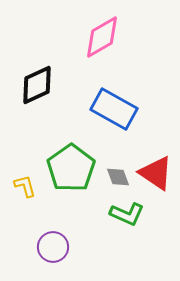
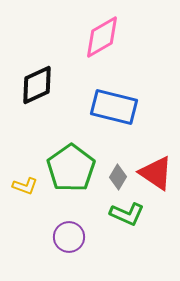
blue rectangle: moved 2 px up; rotated 15 degrees counterclockwise
gray diamond: rotated 50 degrees clockwise
yellow L-shape: rotated 125 degrees clockwise
purple circle: moved 16 px right, 10 px up
